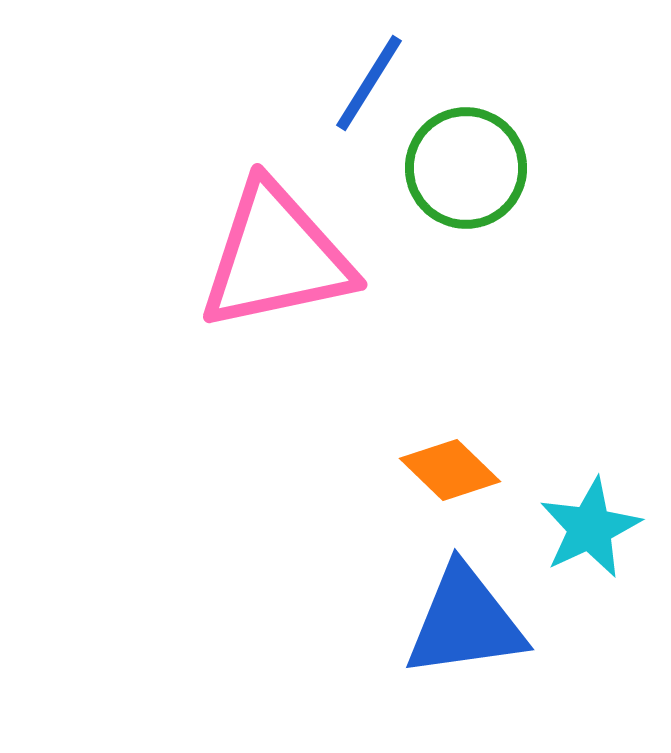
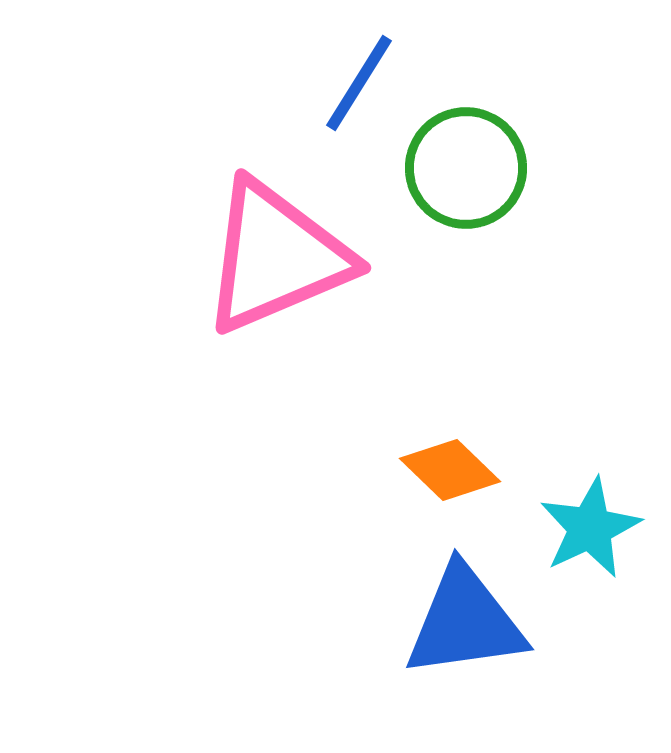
blue line: moved 10 px left
pink triangle: rotated 11 degrees counterclockwise
